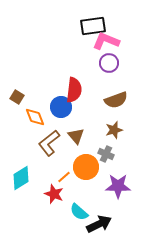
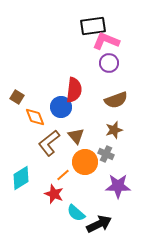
orange circle: moved 1 px left, 5 px up
orange line: moved 1 px left, 2 px up
cyan semicircle: moved 3 px left, 1 px down
